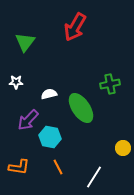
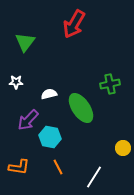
red arrow: moved 1 px left, 3 px up
